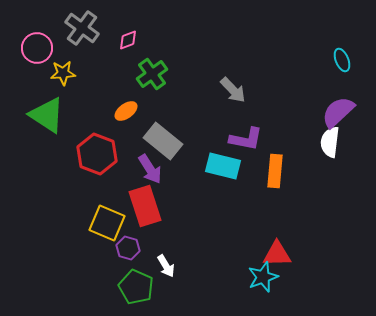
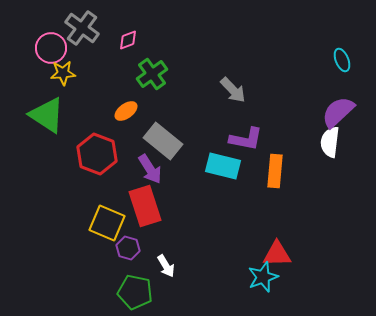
pink circle: moved 14 px right
green pentagon: moved 1 px left, 5 px down; rotated 12 degrees counterclockwise
